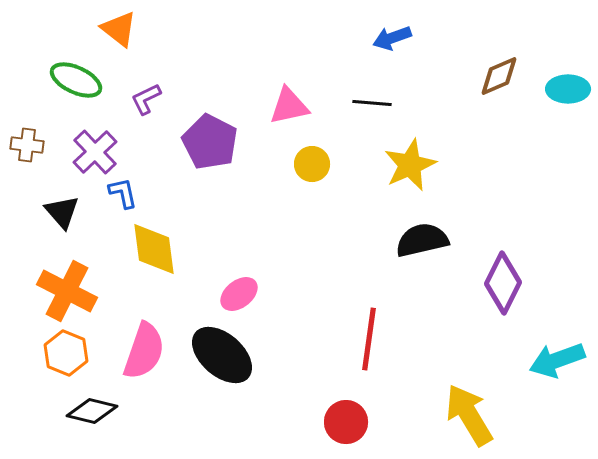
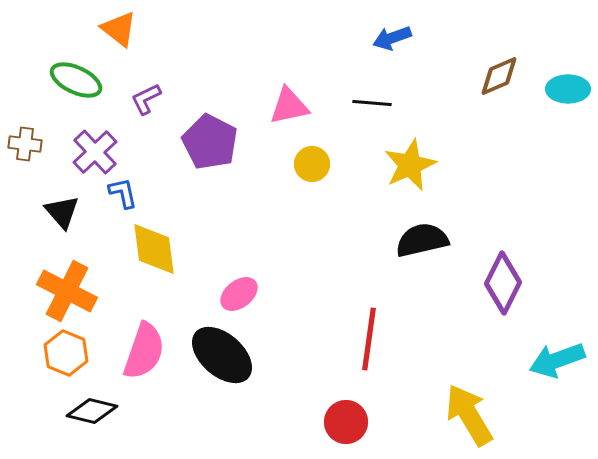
brown cross: moved 2 px left, 1 px up
